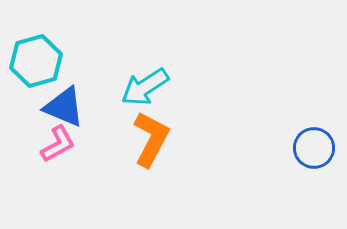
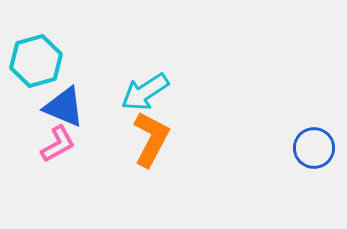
cyan arrow: moved 5 px down
